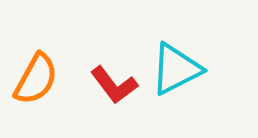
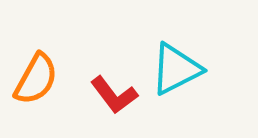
red L-shape: moved 10 px down
